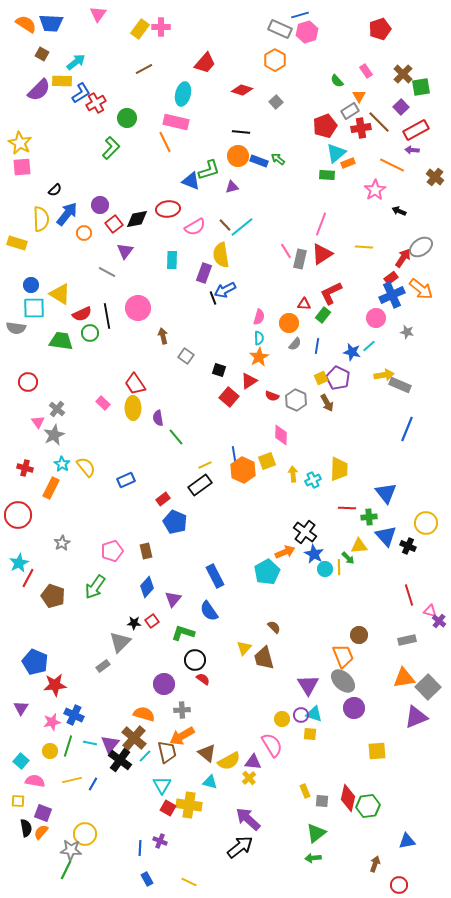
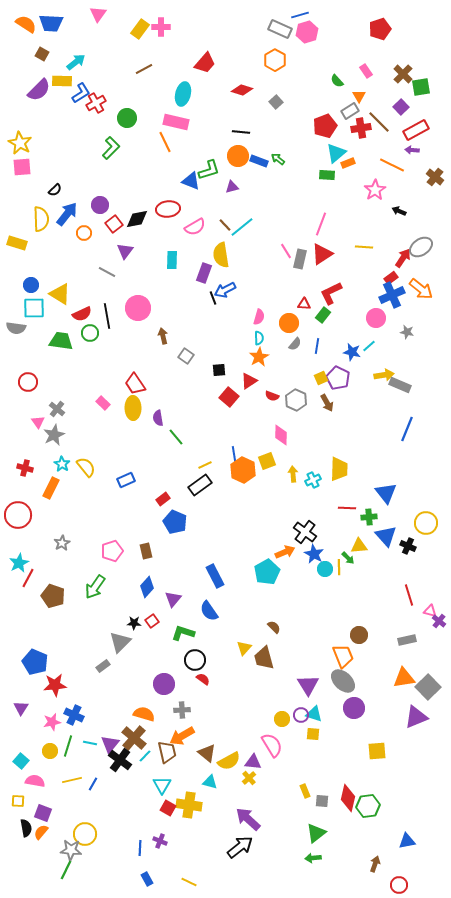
black square at (219, 370): rotated 24 degrees counterclockwise
yellow square at (310, 734): moved 3 px right
